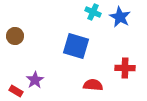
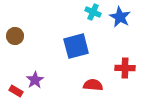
blue square: rotated 32 degrees counterclockwise
